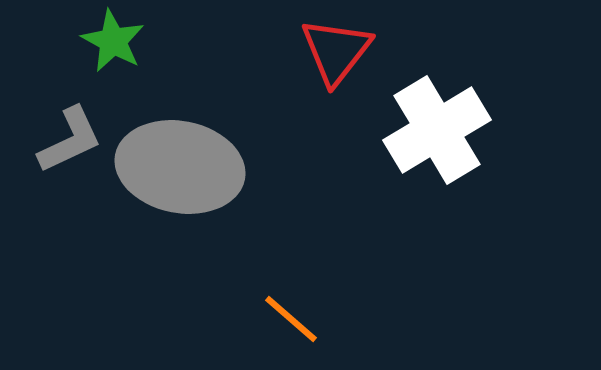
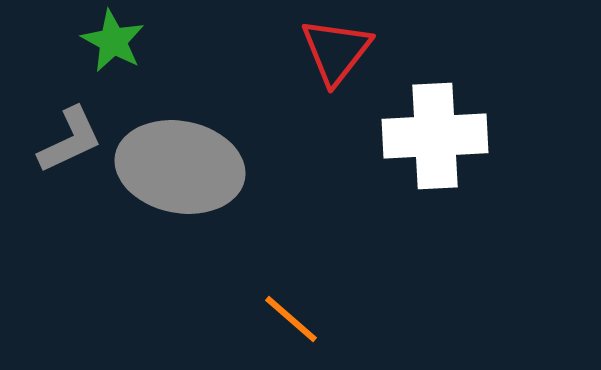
white cross: moved 2 px left, 6 px down; rotated 28 degrees clockwise
